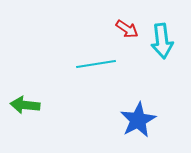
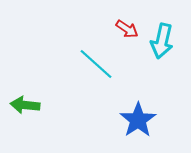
cyan arrow: rotated 20 degrees clockwise
cyan line: rotated 51 degrees clockwise
blue star: rotated 6 degrees counterclockwise
